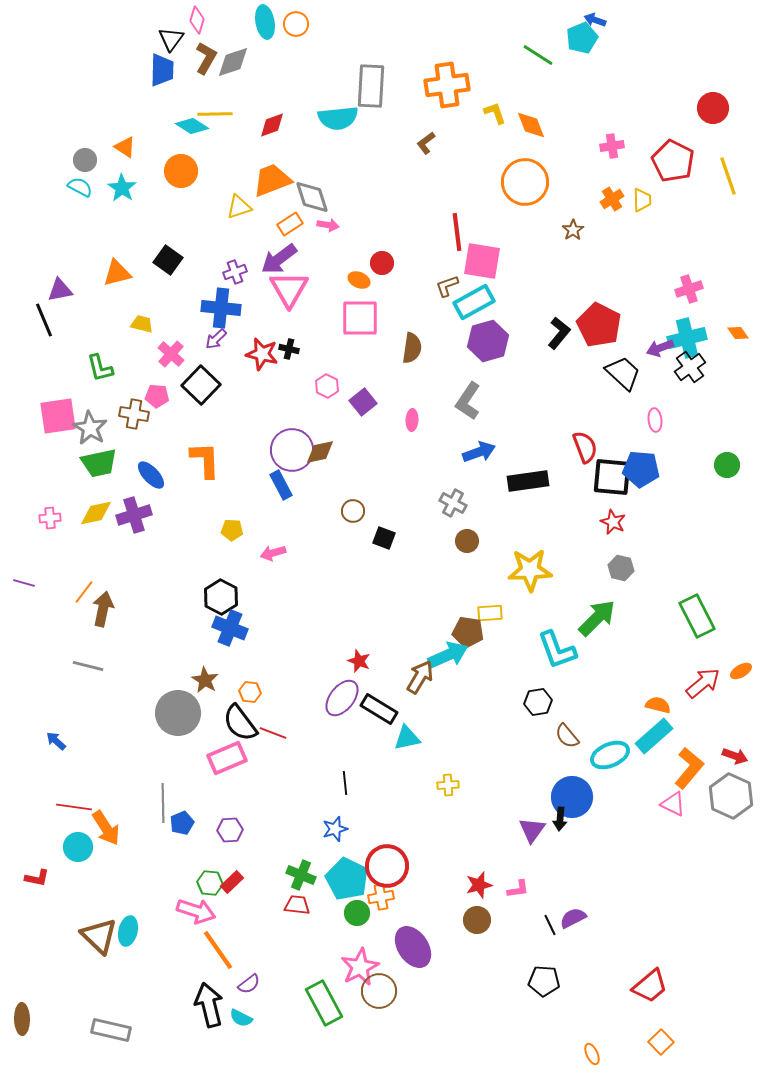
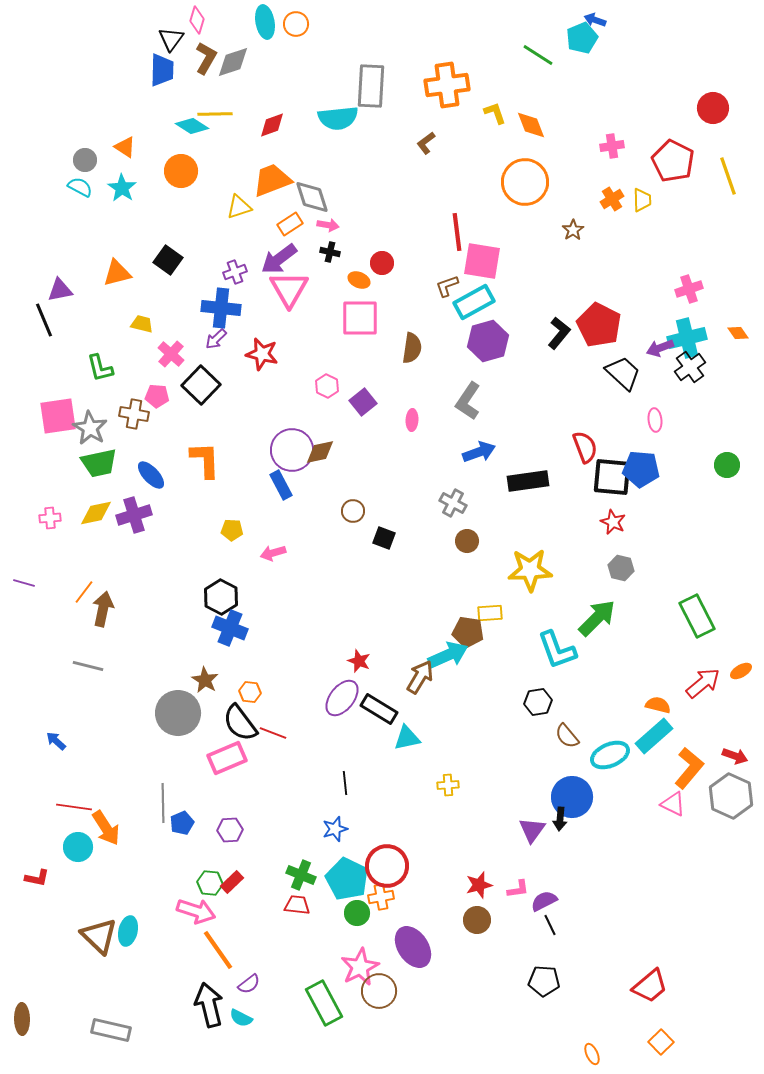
black cross at (289, 349): moved 41 px right, 97 px up
purple semicircle at (573, 918): moved 29 px left, 17 px up
